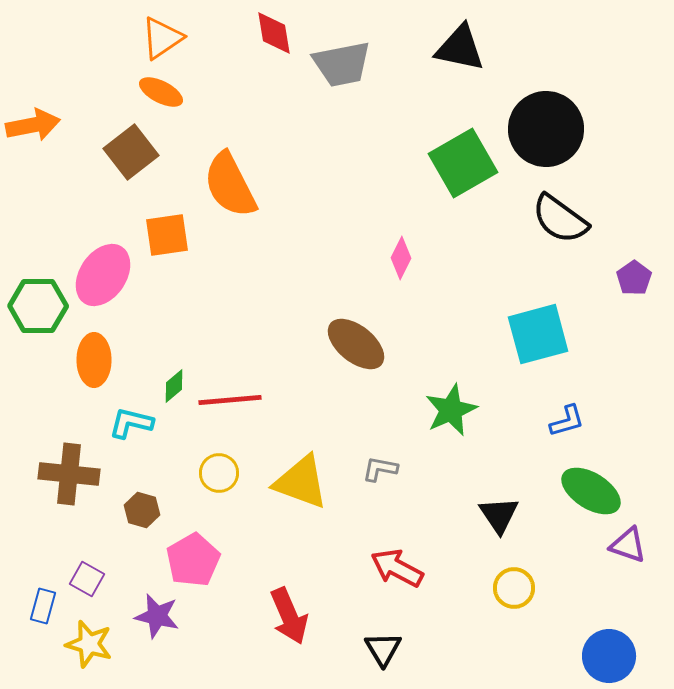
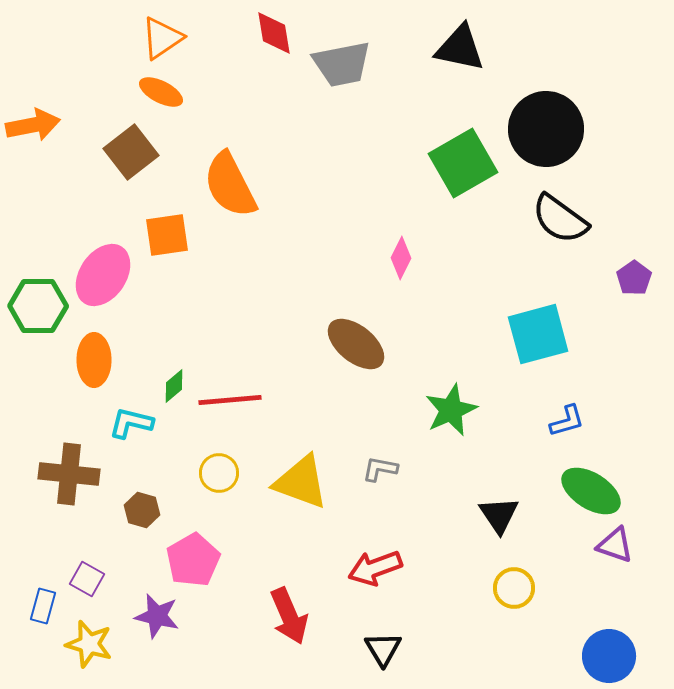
purple triangle at (628, 545): moved 13 px left
red arrow at (397, 568): moved 22 px left; rotated 48 degrees counterclockwise
